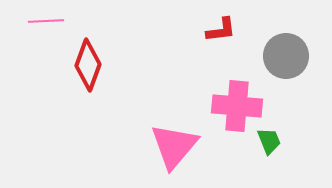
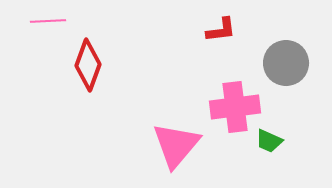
pink line: moved 2 px right
gray circle: moved 7 px down
pink cross: moved 2 px left, 1 px down; rotated 12 degrees counterclockwise
green trapezoid: rotated 136 degrees clockwise
pink triangle: moved 2 px right, 1 px up
